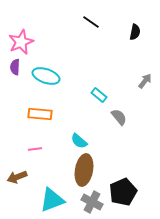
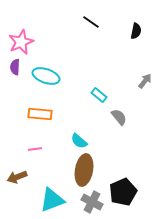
black semicircle: moved 1 px right, 1 px up
